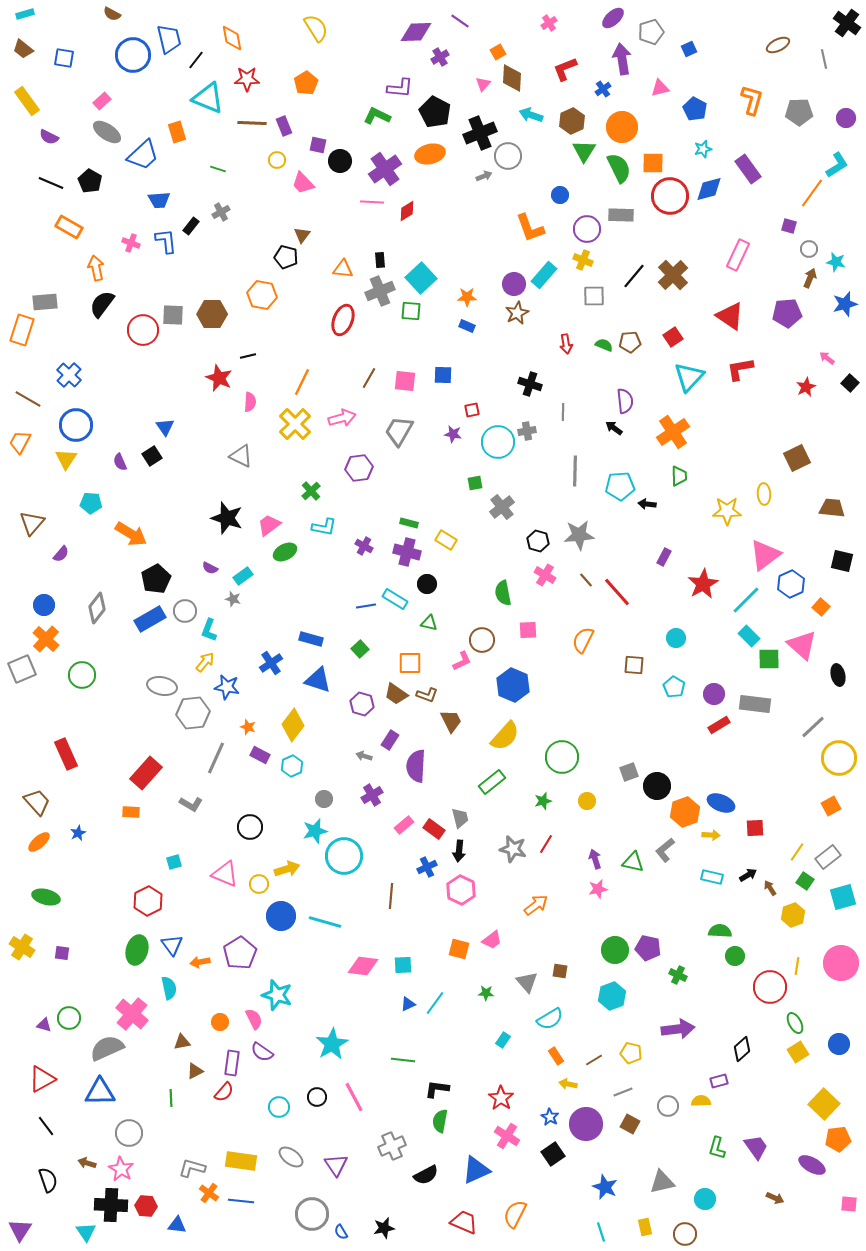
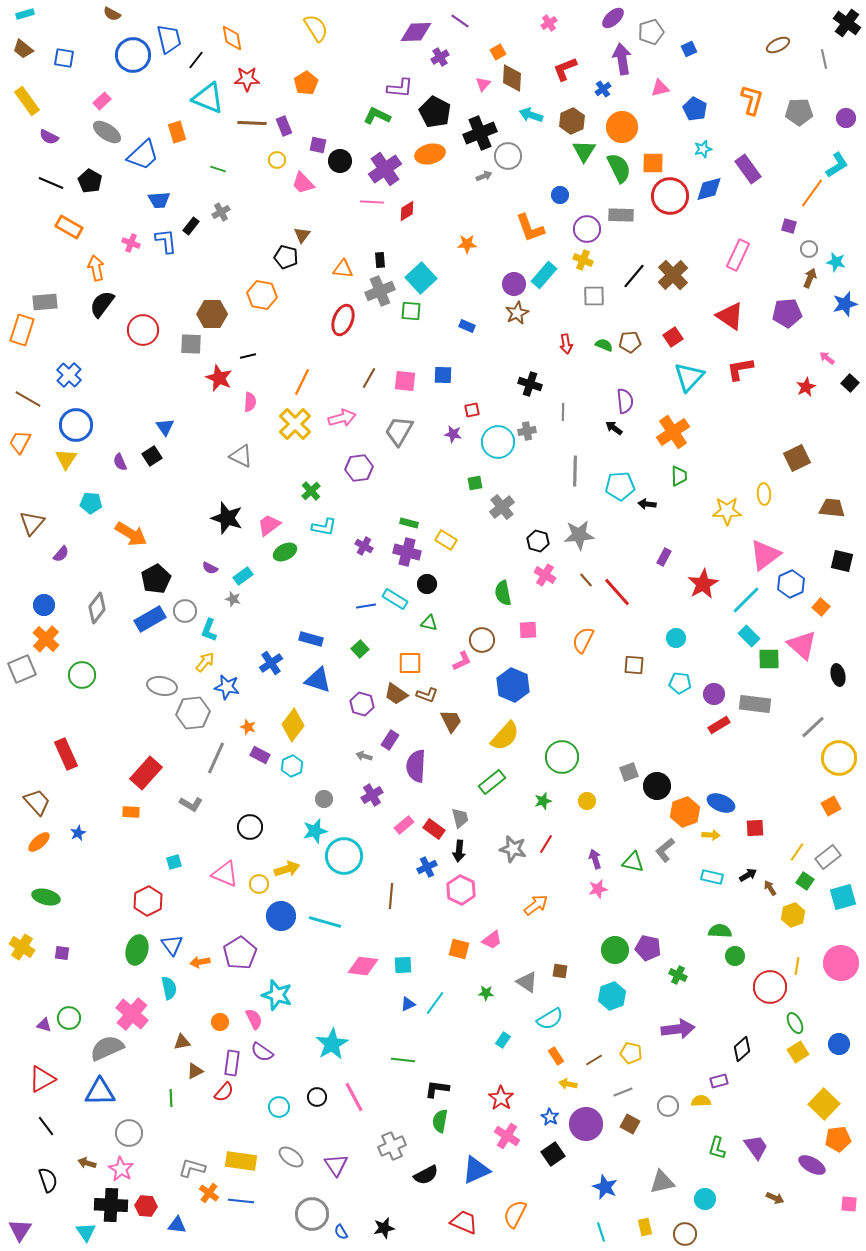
orange star at (467, 297): moved 53 px up
gray square at (173, 315): moved 18 px right, 29 px down
cyan pentagon at (674, 687): moved 6 px right, 4 px up; rotated 25 degrees counterclockwise
gray triangle at (527, 982): rotated 15 degrees counterclockwise
